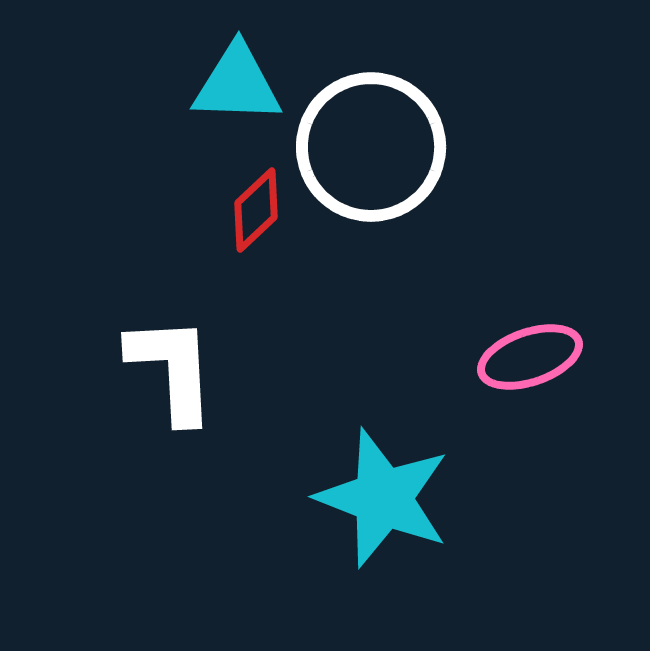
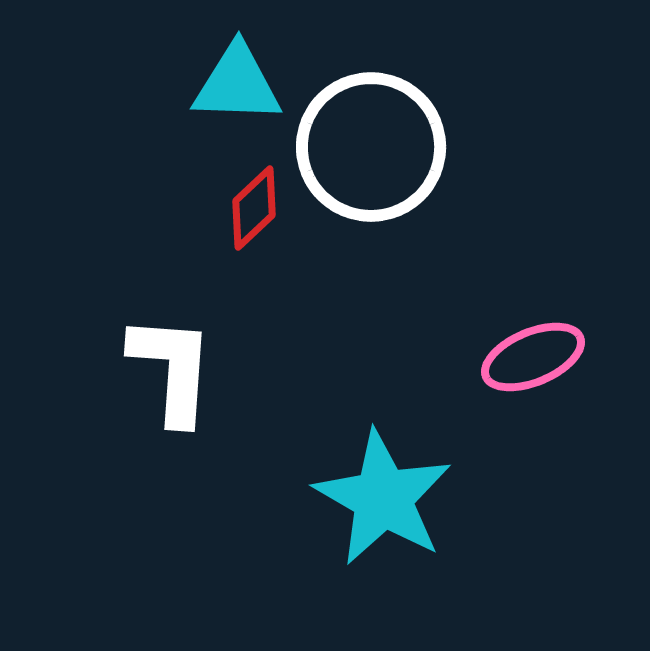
red diamond: moved 2 px left, 2 px up
pink ellipse: moved 3 px right; rotated 4 degrees counterclockwise
white L-shape: rotated 7 degrees clockwise
cyan star: rotated 9 degrees clockwise
